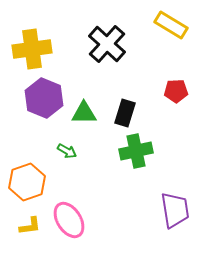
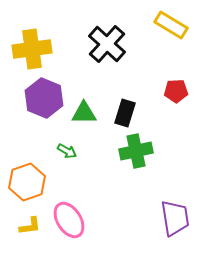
purple trapezoid: moved 8 px down
